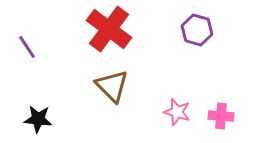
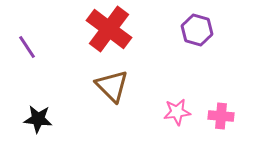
pink star: rotated 24 degrees counterclockwise
